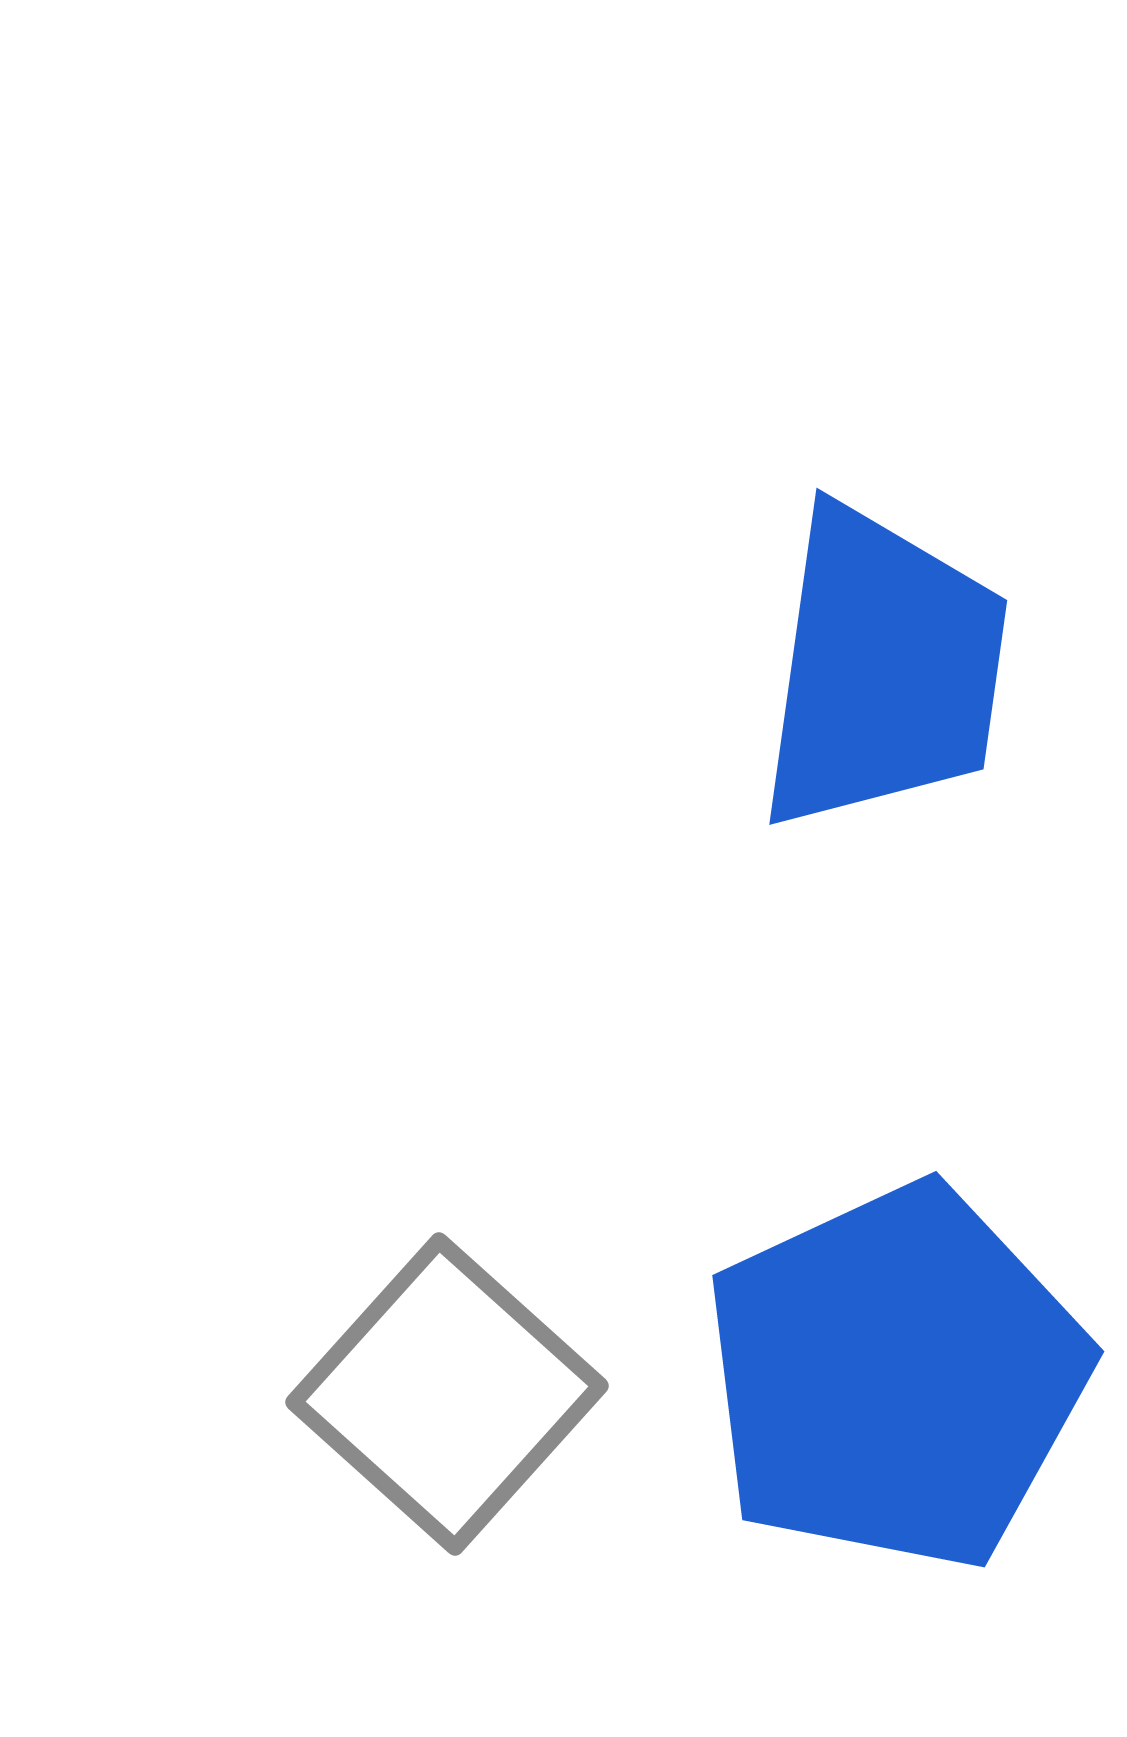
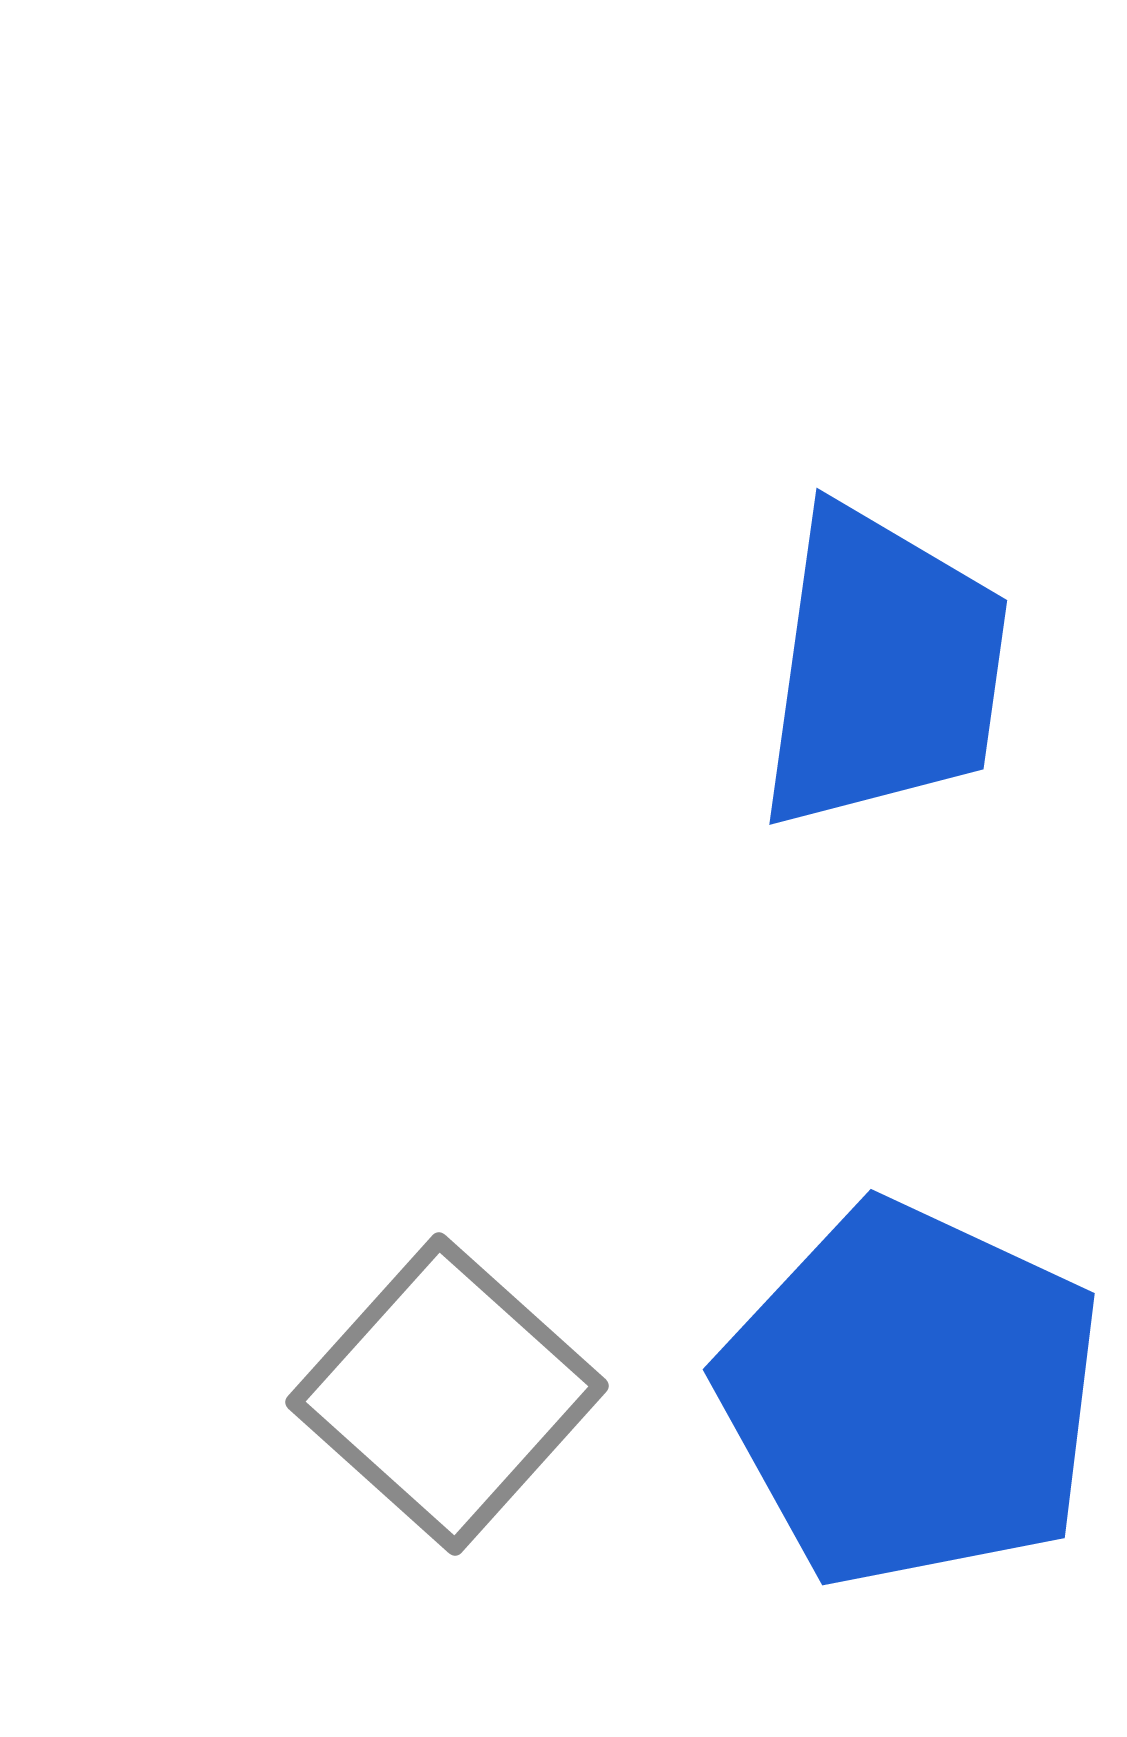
blue pentagon: moved 15 px right, 18 px down; rotated 22 degrees counterclockwise
